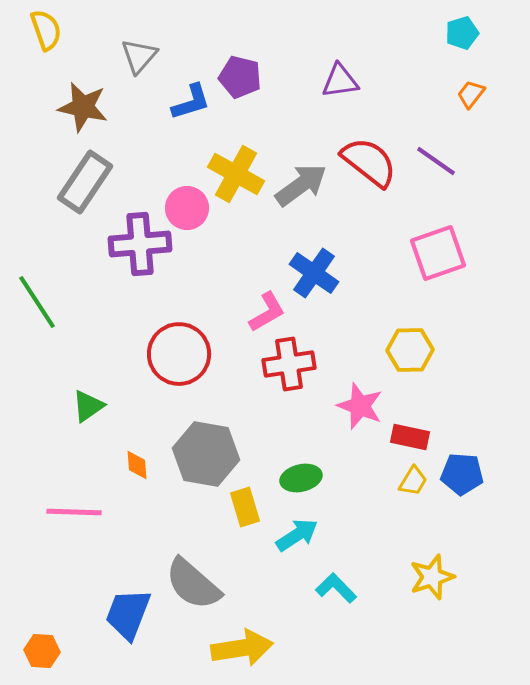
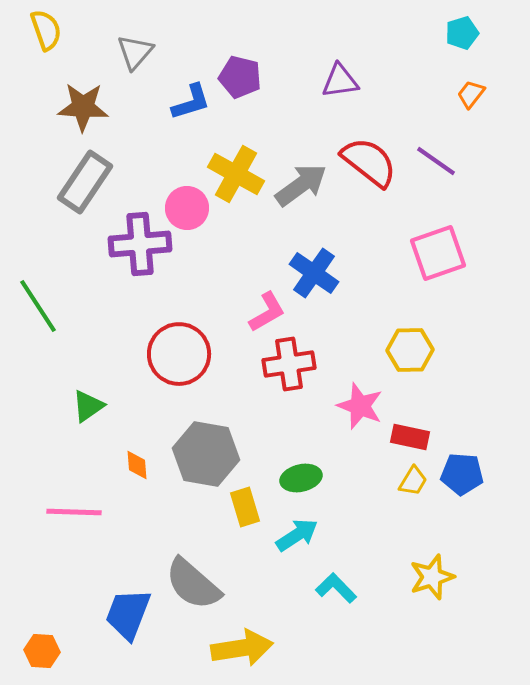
gray triangle: moved 4 px left, 4 px up
brown star: rotated 9 degrees counterclockwise
green line: moved 1 px right, 4 px down
